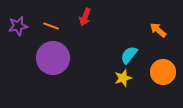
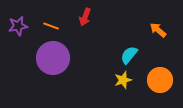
orange circle: moved 3 px left, 8 px down
yellow star: moved 2 px down
